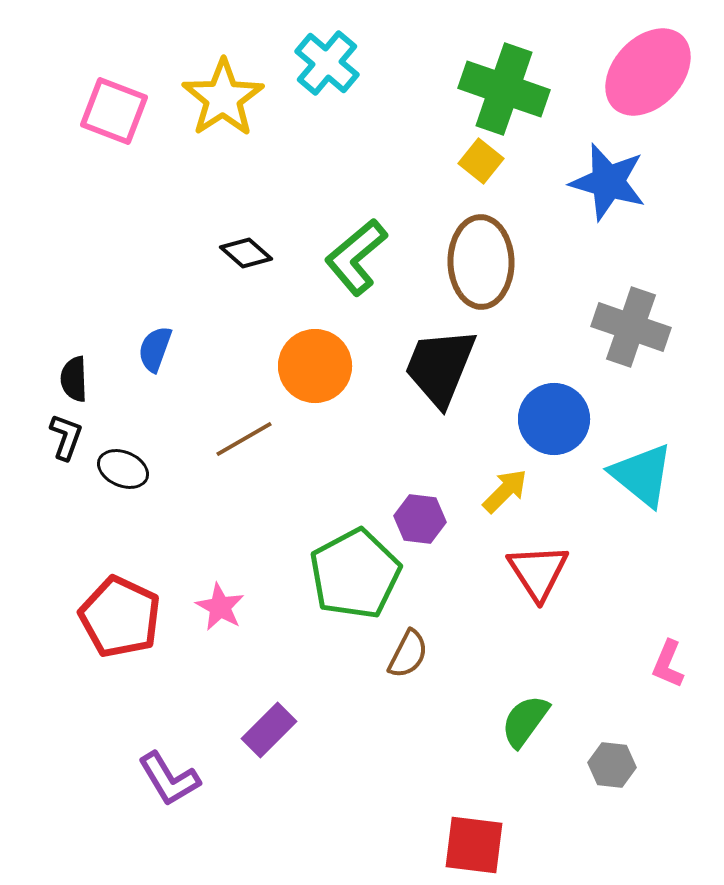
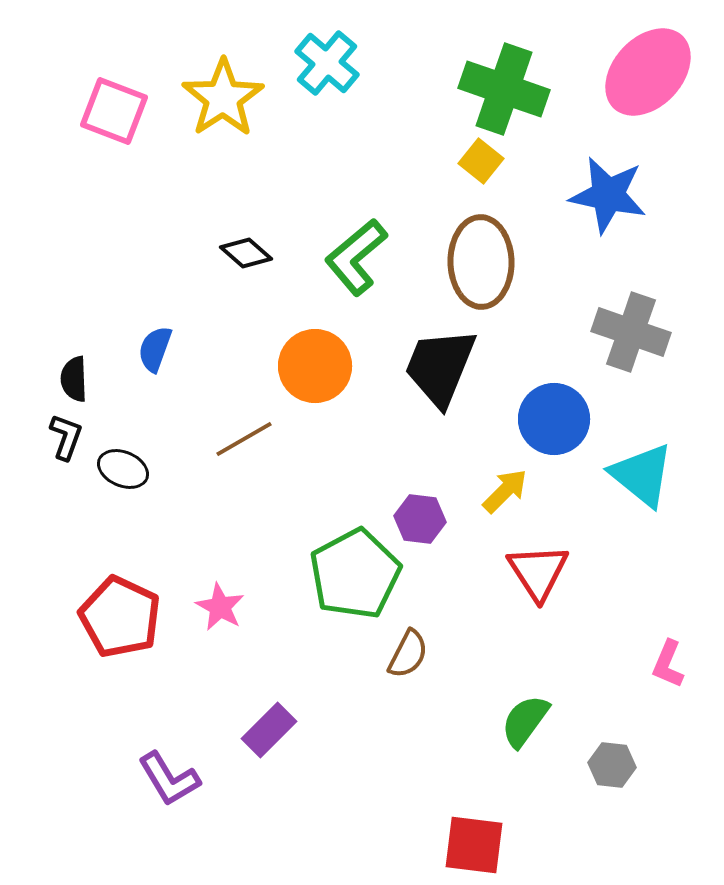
blue star: moved 13 px down; rotated 4 degrees counterclockwise
gray cross: moved 5 px down
